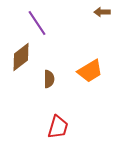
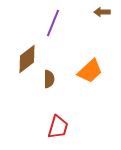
purple line: moved 16 px right; rotated 56 degrees clockwise
brown diamond: moved 6 px right, 2 px down
orange trapezoid: rotated 12 degrees counterclockwise
